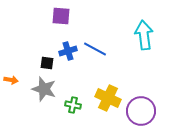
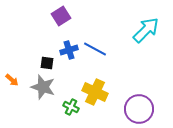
purple square: rotated 36 degrees counterclockwise
cyan arrow: moved 2 px right, 5 px up; rotated 52 degrees clockwise
blue cross: moved 1 px right, 1 px up
orange arrow: moved 1 px right; rotated 32 degrees clockwise
gray star: moved 1 px left, 2 px up
yellow cross: moved 13 px left, 6 px up
green cross: moved 2 px left, 2 px down; rotated 14 degrees clockwise
purple circle: moved 2 px left, 2 px up
